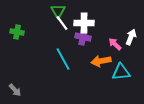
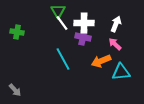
white arrow: moved 15 px left, 13 px up
orange arrow: rotated 12 degrees counterclockwise
